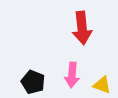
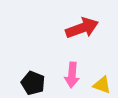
red arrow: rotated 104 degrees counterclockwise
black pentagon: moved 1 px down
